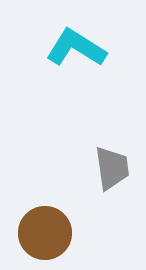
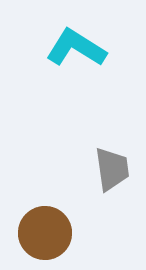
gray trapezoid: moved 1 px down
